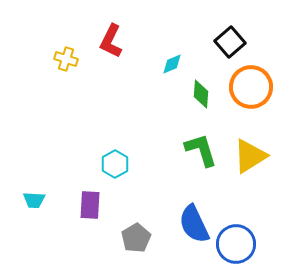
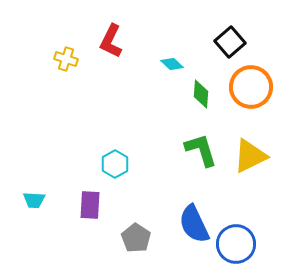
cyan diamond: rotated 65 degrees clockwise
yellow triangle: rotated 6 degrees clockwise
gray pentagon: rotated 8 degrees counterclockwise
